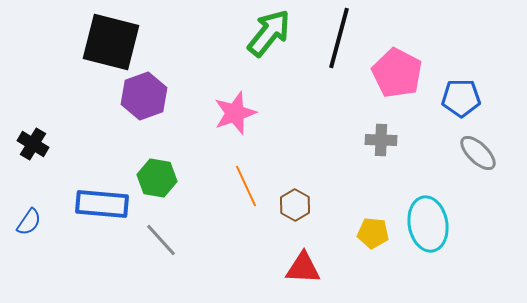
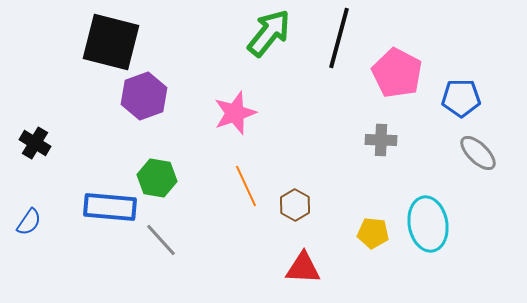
black cross: moved 2 px right, 1 px up
blue rectangle: moved 8 px right, 3 px down
